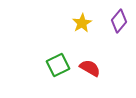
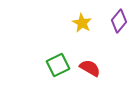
yellow star: rotated 12 degrees counterclockwise
